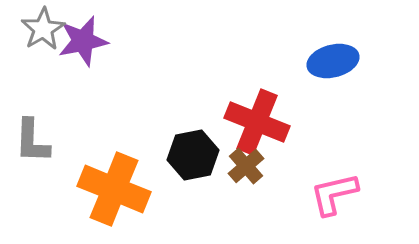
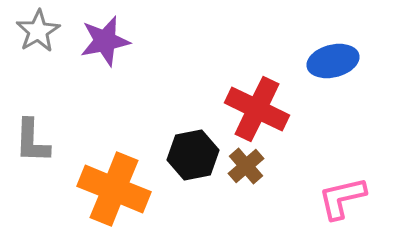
gray star: moved 5 px left, 2 px down
purple star: moved 22 px right
red cross: moved 13 px up; rotated 4 degrees clockwise
pink L-shape: moved 8 px right, 4 px down
